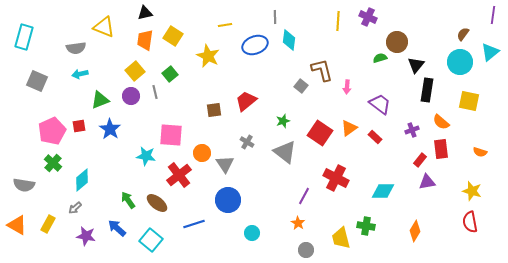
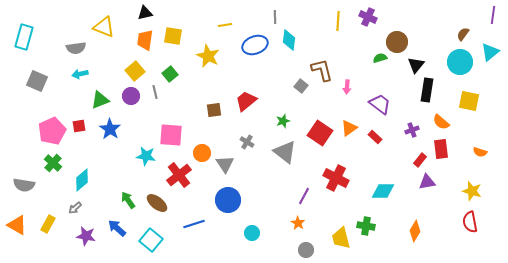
yellow square at (173, 36): rotated 24 degrees counterclockwise
